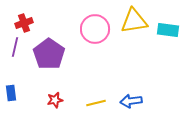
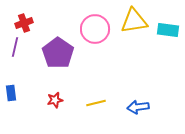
purple pentagon: moved 9 px right, 1 px up
blue arrow: moved 7 px right, 6 px down
